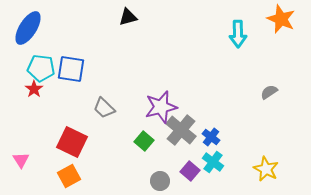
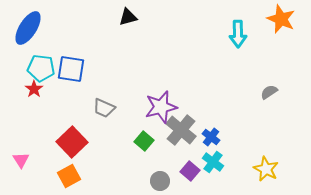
gray trapezoid: rotated 20 degrees counterclockwise
red square: rotated 20 degrees clockwise
